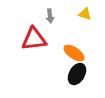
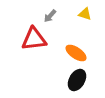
gray arrow: rotated 48 degrees clockwise
orange ellipse: moved 2 px right
black ellipse: moved 6 px down
